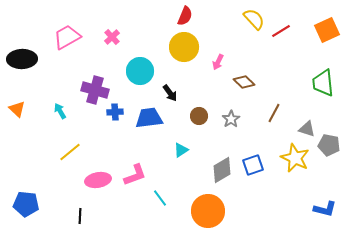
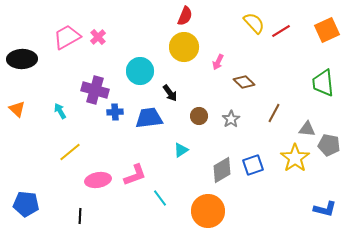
yellow semicircle: moved 4 px down
pink cross: moved 14 px left
gray triangle: rotated 12 degrees counterclockwise
yellow star: rotated 12 degrees clockwise
